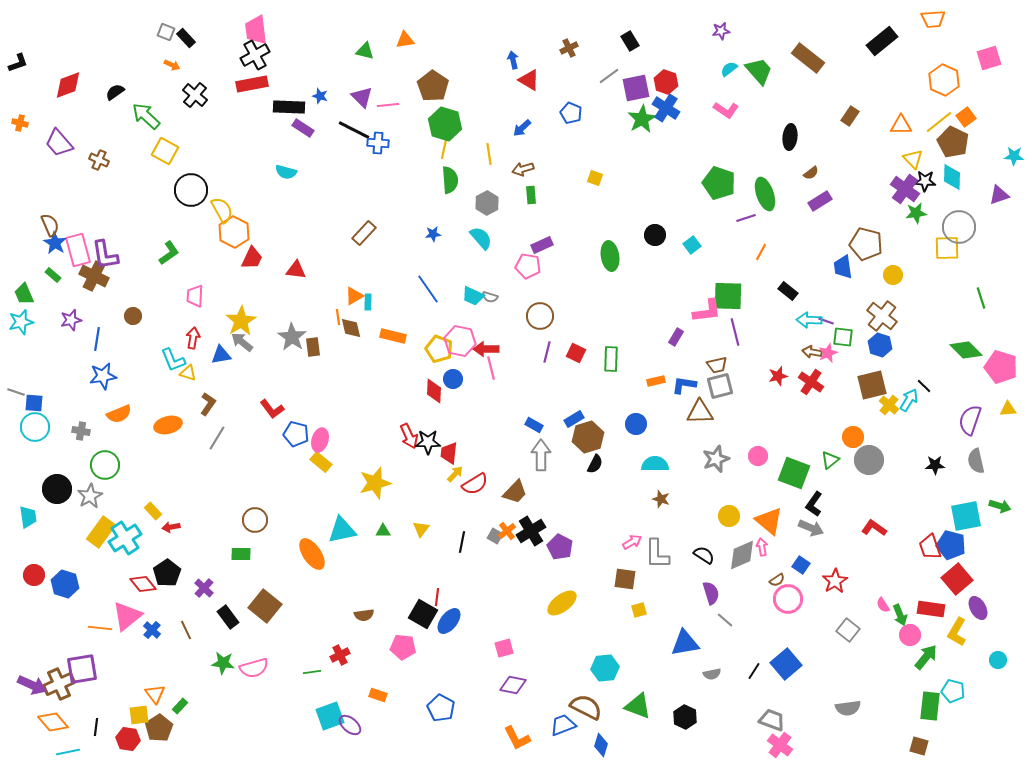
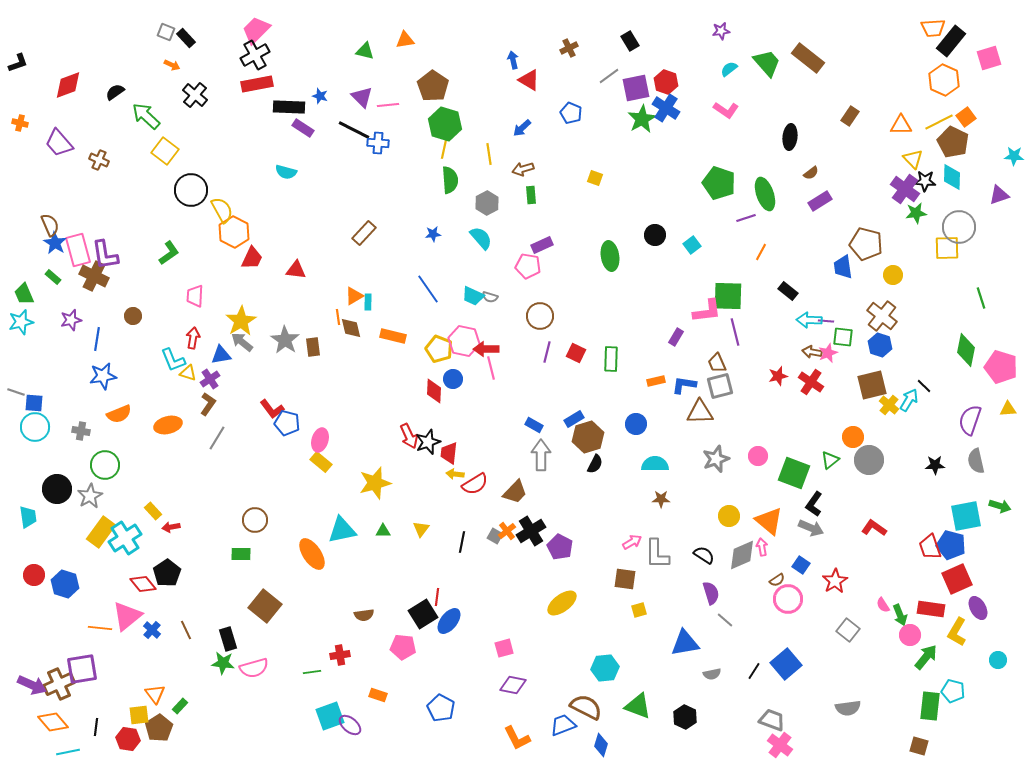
orange trapezoid at (933, 19): moved 9 px down
pink trapezoid at (256, 30): rotated 52 degrees clockwise
black rectangle at (882, 41): moved 69 px right; rotated 12 degrees counterclockwise
green trapezoid at (759, 71): moved 8 px right, 8 px up
red rectangle at (252, 84): moved 5 px right
yellow line at (939, 122): rotated 12 degrees clockwise
yellow square at (165, 151): rotated 8 degrees clockwise
green rectangle at (53, 275): moved 2 px down
purple line at (826, 321): rotated 14 degrees counterclockwise
gray star at (292, 337): moved 7 px left, 3 px down
pink hexagon at (460, 341): moved 4 px right
green diamond at (966, 350): rotated 56 degrees clockwise
brown trapezoid at (717, 365): moved 2 px up; rotated 80 degrees clockwise
blue pentagon at (296, 434): moved 9 px left, 11 px up
black star at (428, 442): rotated 20 degrees counterclockwise
yellow arrow at (455, 474): rotated 126 degrees counterclockwise
brown star at (661, 499): rotated 18 degrees counterclockwise
red square at (957, 579): rotated 16 degrees clockwise
purple cross at (204, 588): moved 6 px right, 209 px up; rotated 12 degrees clockwise
black square at (423, 614): rotated 28 degrees clockwise
black rectangle at (228, 617): moved 22 px down; rotated 20 degrees clockwise
red cross at (340, 655): rotated 18 degrees clockwise
